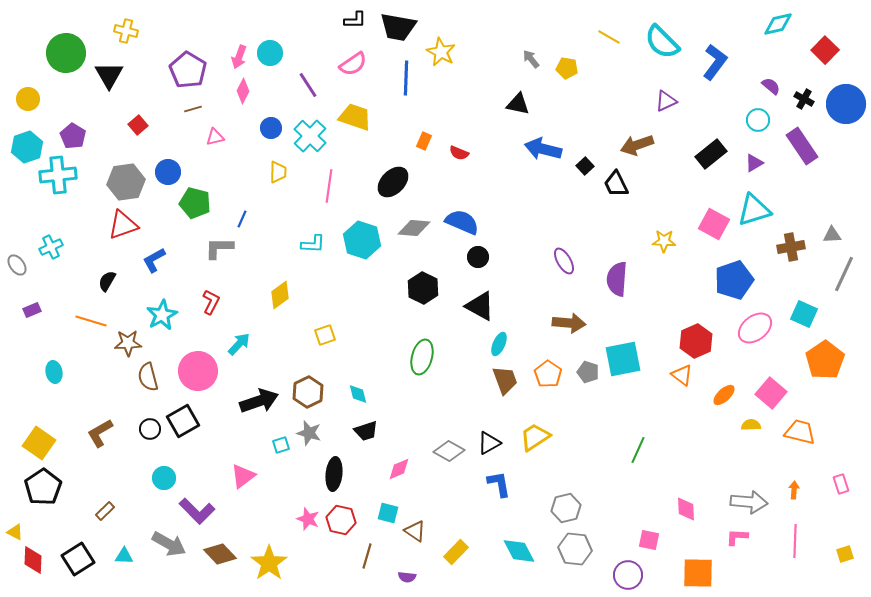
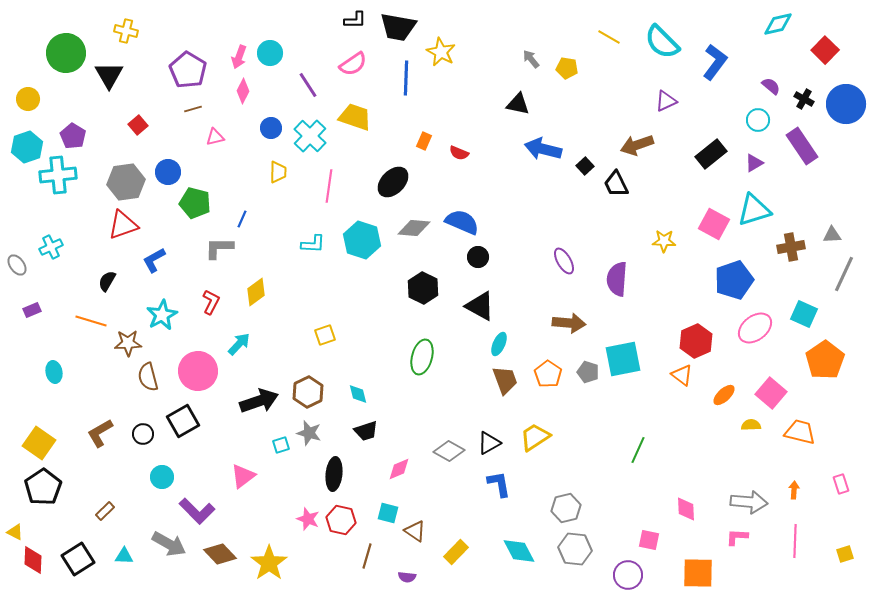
yellow diamond at (280, 295): moved 24 px left, 3 px up
black circle at (150, 429): moved 7 px left, 5 px down
cyan circle at (164, 478): moved 2 px left, 1 px up
